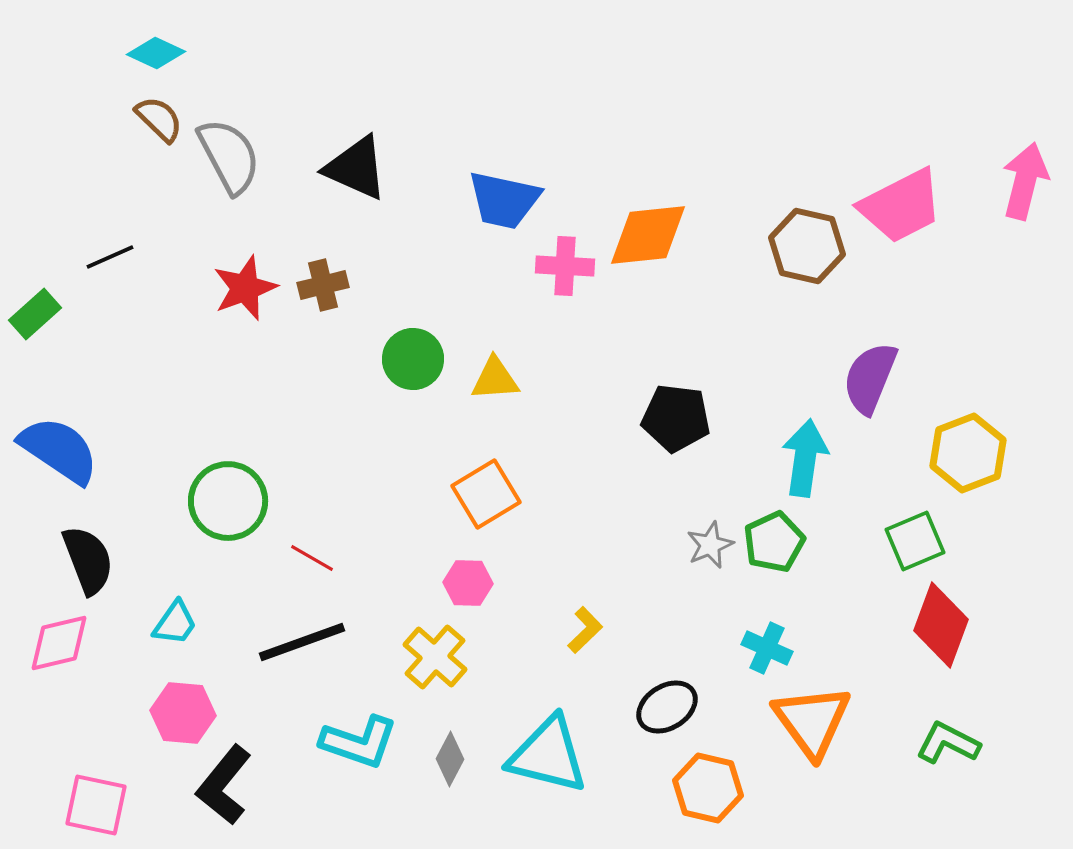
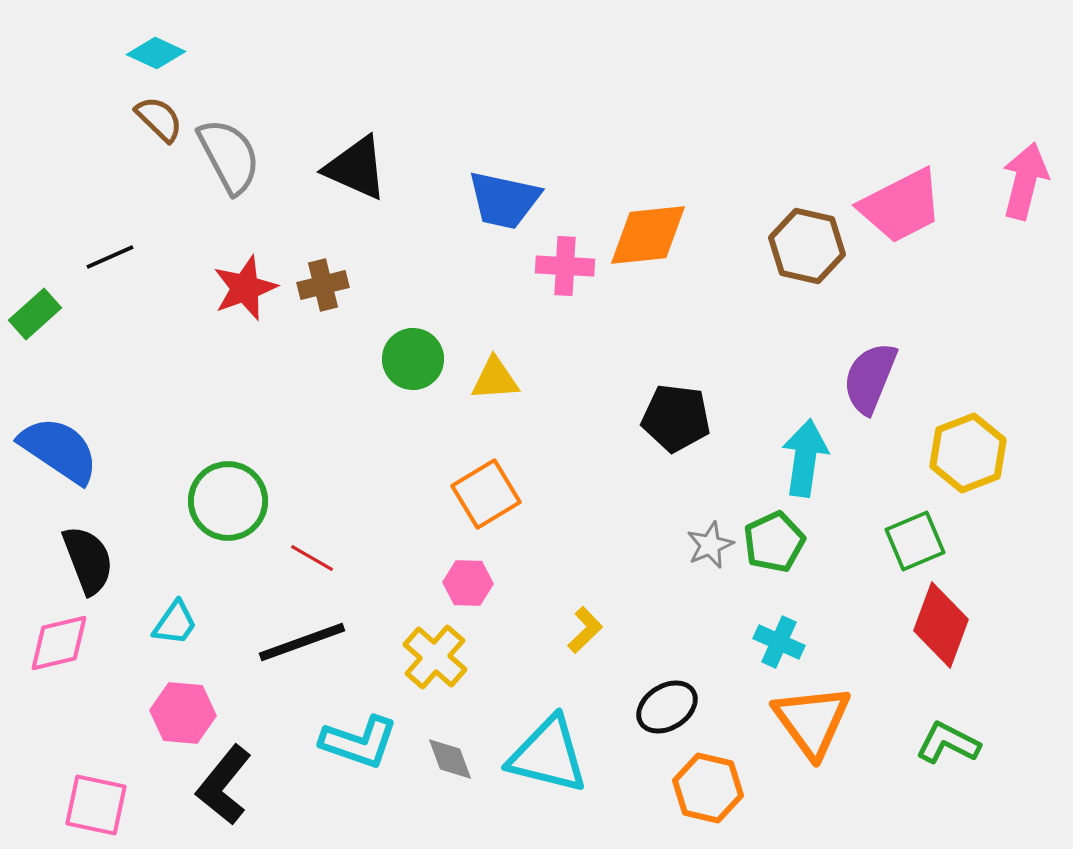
cyan cross at (767, 648): moved 12 px right, 6 px up
gray diamond at (450, 759): rotated 48 degrees counterclockwise
